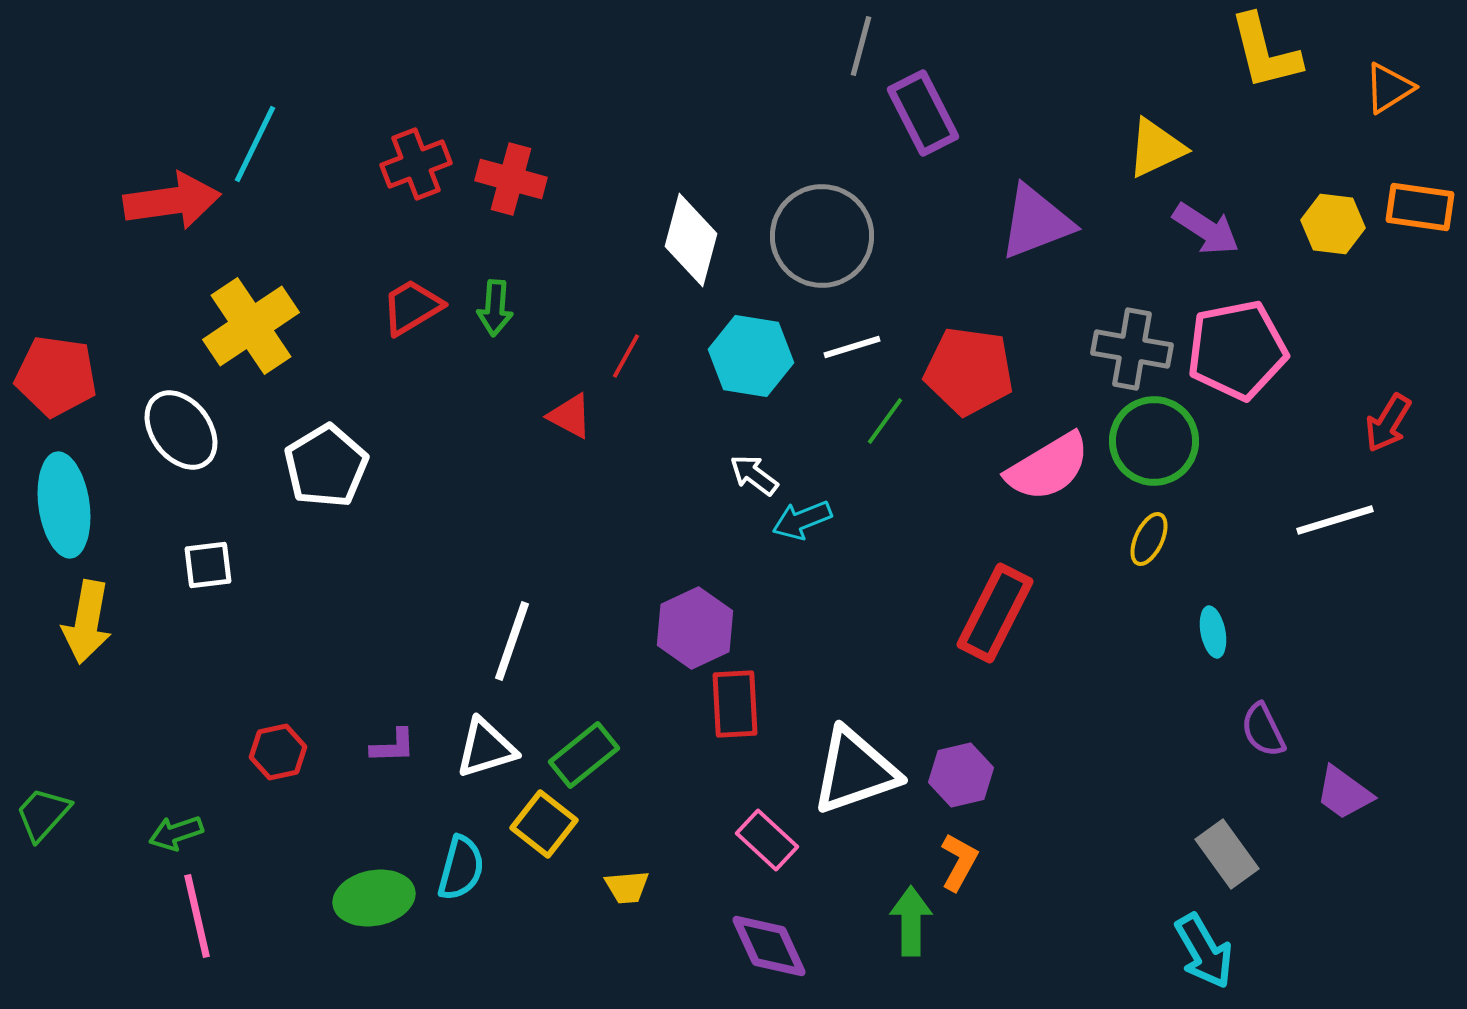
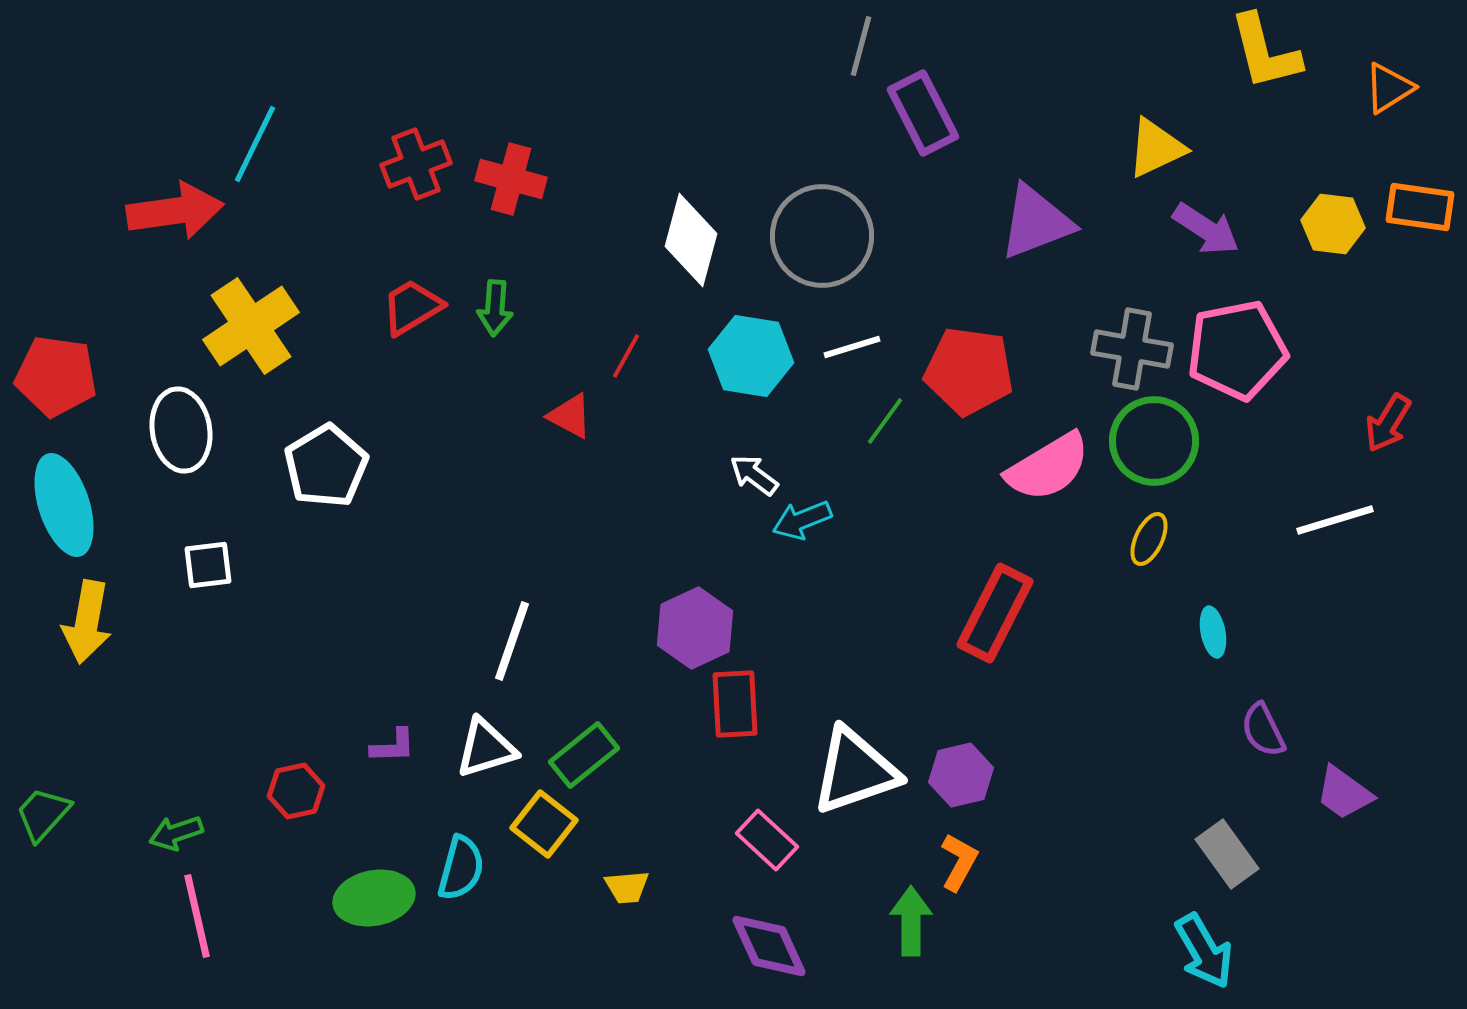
red arrow at (172, 201): moved 3 px right, 10 px down
white ellipse at (181, 430): rotated 28 degrees clockwise
cyan ellipse at (64, 505): rotated 10 degrees counterclockwise
red hexagon at (278, 752): moved 18 px right, 39 px down
